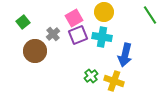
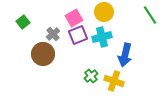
cyan cross: rotated 24 degrees counterclockwise
brown circle: moved 8 px right, 3 px down
